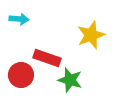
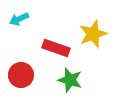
cyan arrow: rotated 150 degrees clockwise
yellow star: moved 2 px right, 1 px up
red rectangle: moved 9 px right, 10 px up
